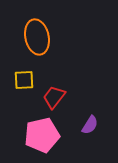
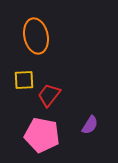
orange ellipse: moved 1 px left, 1 px up
red trapezoid: moved 5 px left, 2 px up
pink pentagon: rotated 24 degrees clockwise
